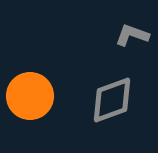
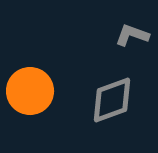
orange circle: moved 5 px up
